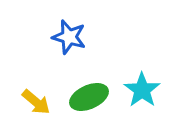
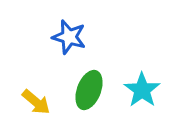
green ellipse: moved 7 px up; rotated 45 degrees counterclockwise
